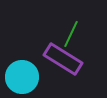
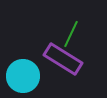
cyan circle: moved 1 px right, 1 px up
